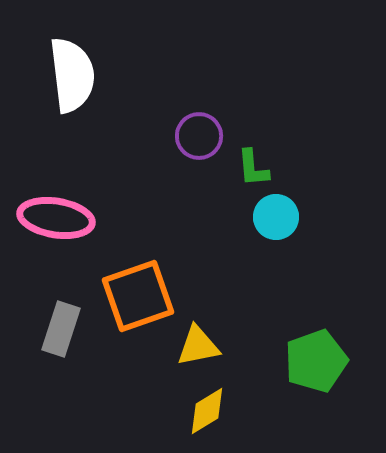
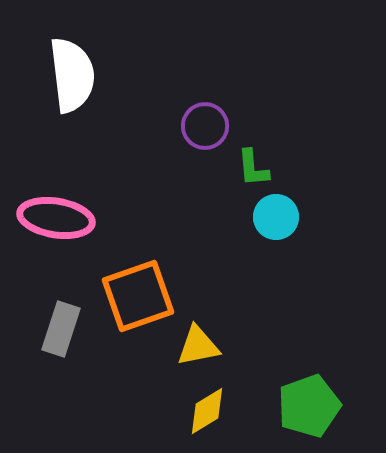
purple circle: moved 6 px right, 10 px up
green pentagon: moved 7 px left, 45 px down
